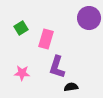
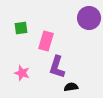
green square: rotated 24 degrees clockwise
pink rectangle: moved 2 px down
pink star: rotated 14 degrees clockwise
